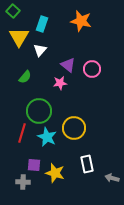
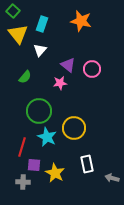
yellow triangle: moved 1 px left, 3 px up; rotated 10 degrees counterclockwise
red line: moved 14 px down
yellow star: rotated 12 degrees clockwise
